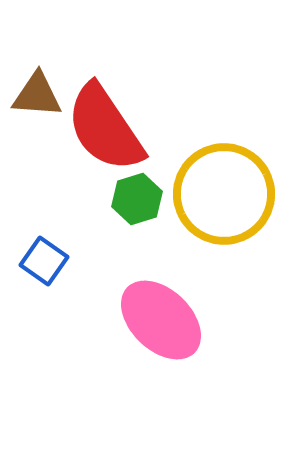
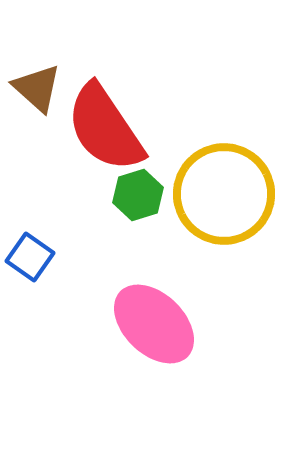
brown triangle: moved 7 px up; rotated 38 degrees clockwise
green hexagon: moved 1 px right, 4 px up
blue square: moved 14 px left, 4 px up
pink ellipse: moved 7 px left, 4 px down
